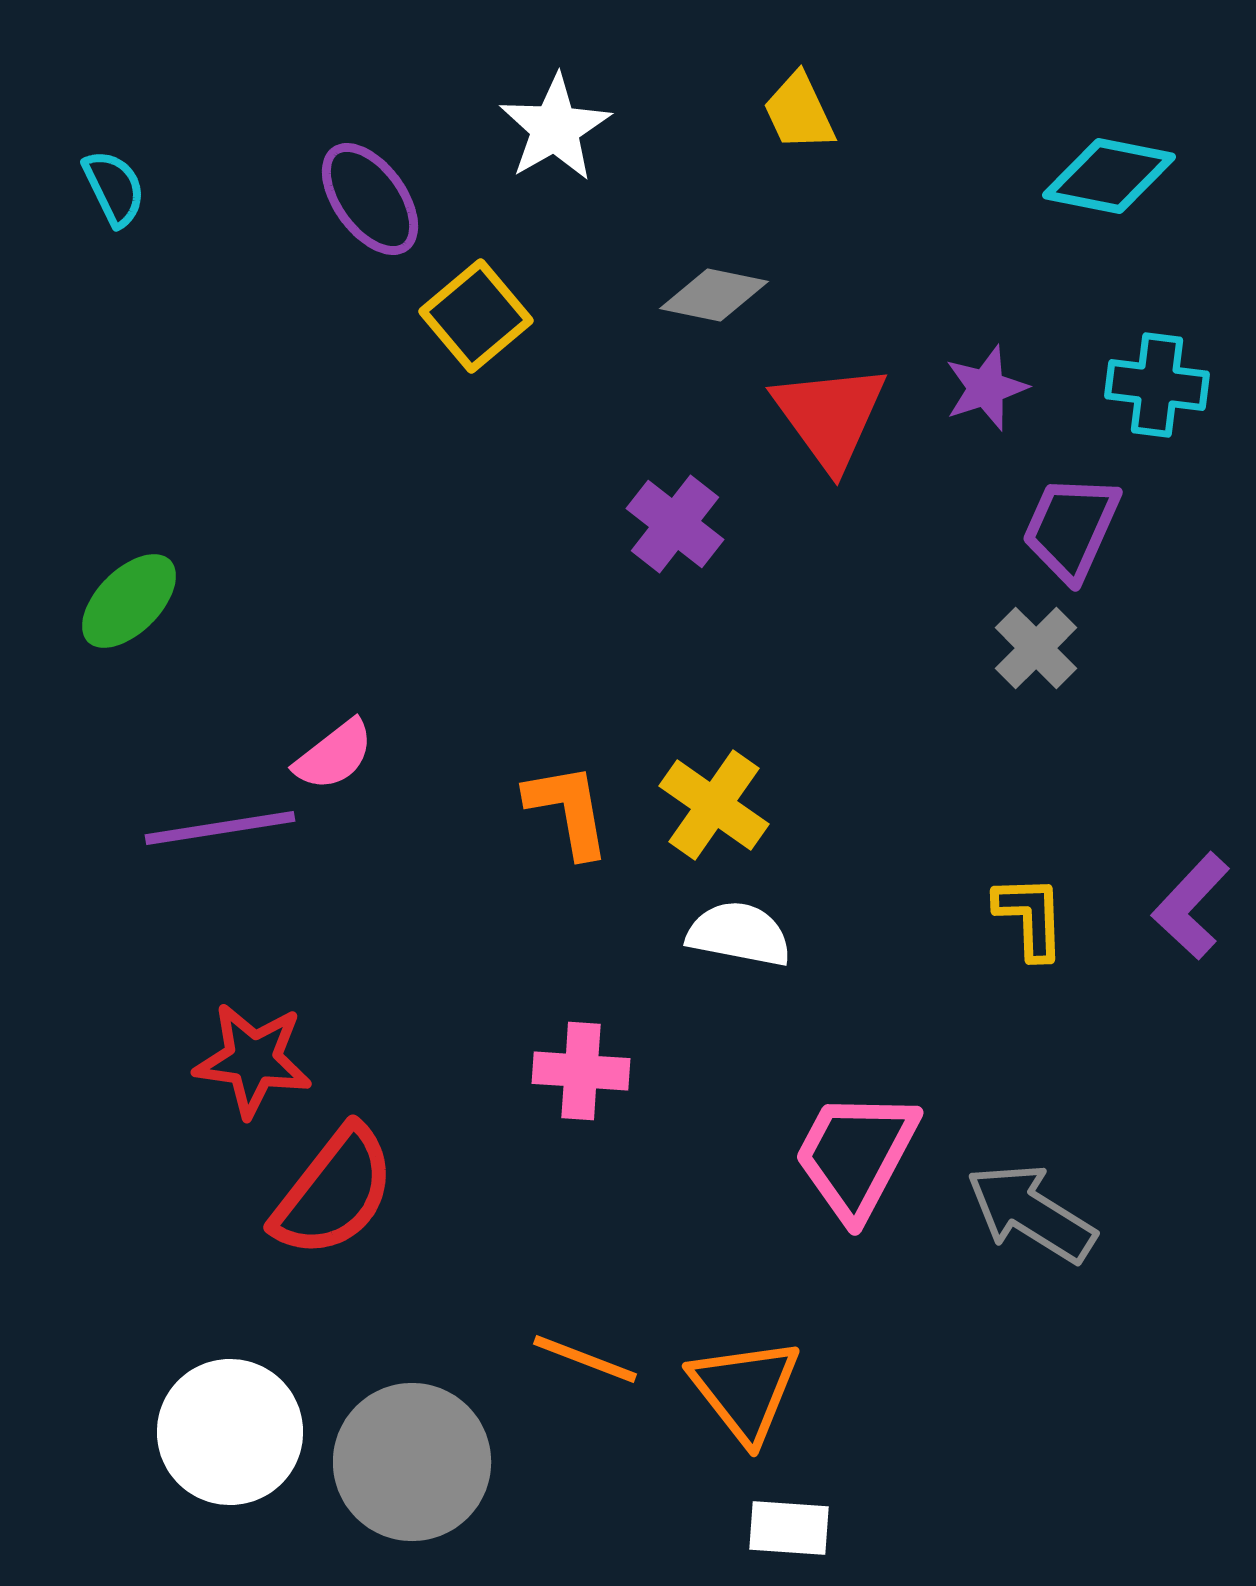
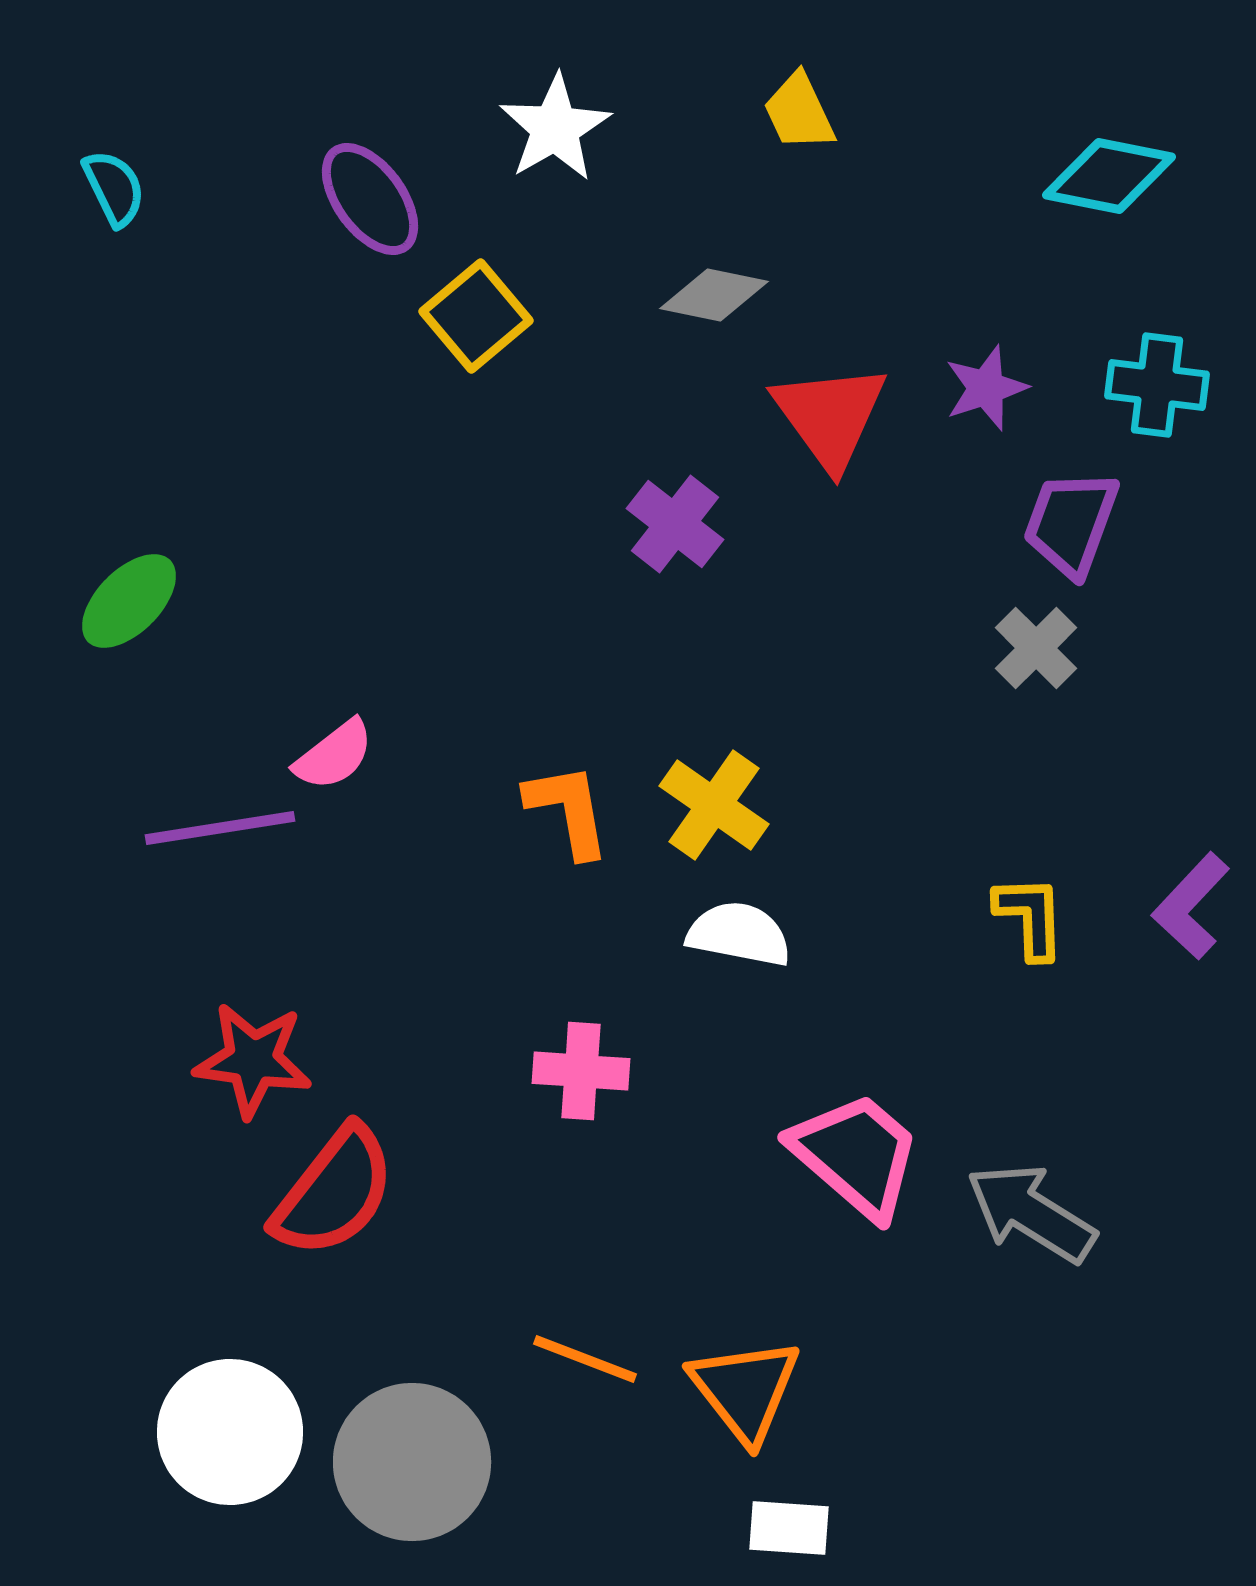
purple trapezoid: moved 5 px up; rotated 4 degrees counterclockwise
pink trapezoid: rotated 103 degrees clockwise
